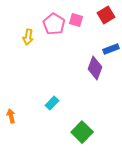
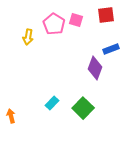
red square: rotated 24 degrees clockwise
green square: moved 1 px right, 24 px up
